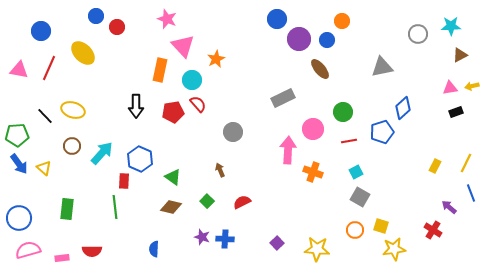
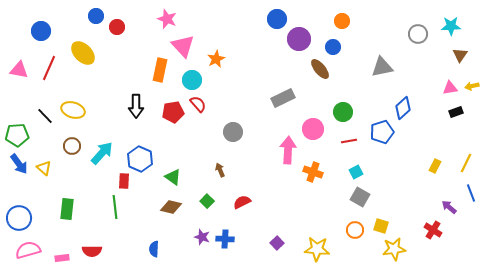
blue circle at (327, 40): moved 6 px right, 7 px down
brown triangle at (460, 55): rotated 28 degrees counterclockwise
